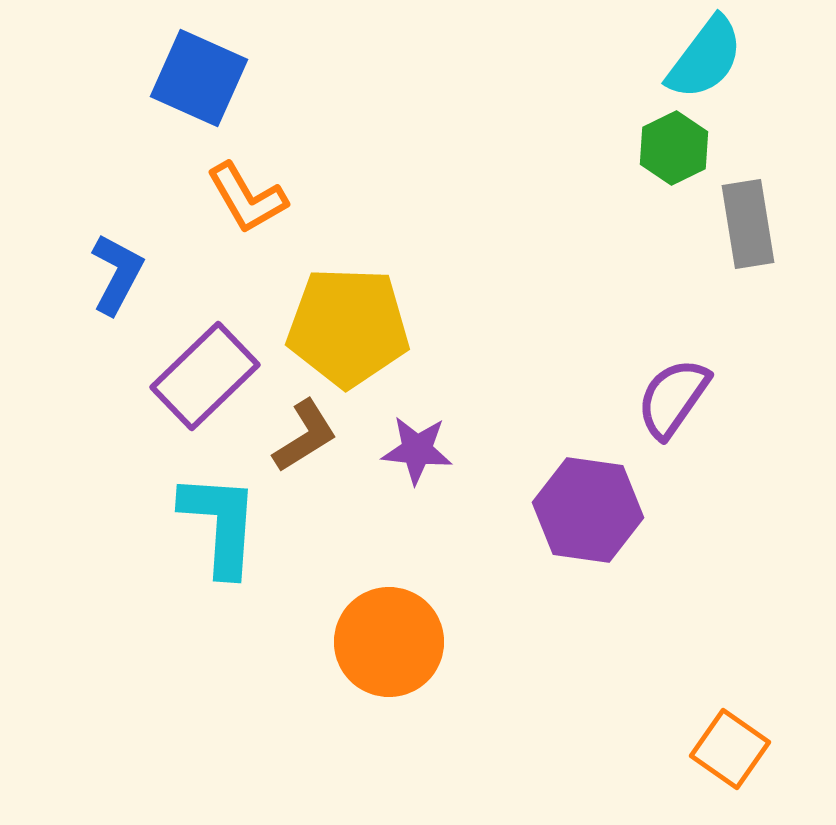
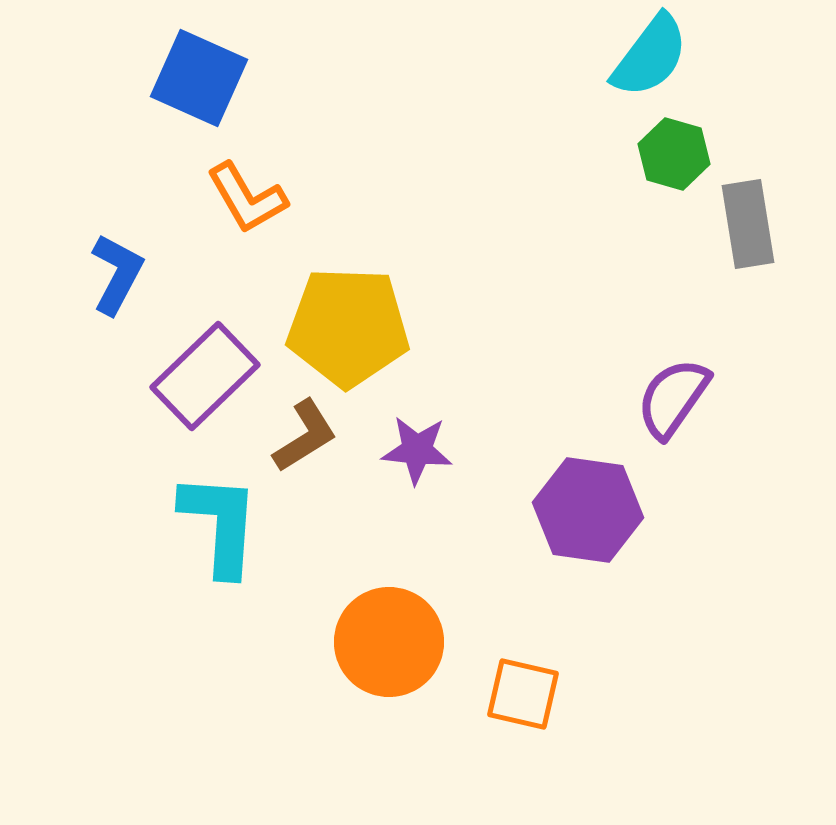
cyan semicircle: moved 55 px left, 2 px up
green hexagon: moved 6 px down; rotated 18 degrees counterclockwise
orange square: moved 207 px left, 55 px up; rotated 22 degrees counterclockwise
